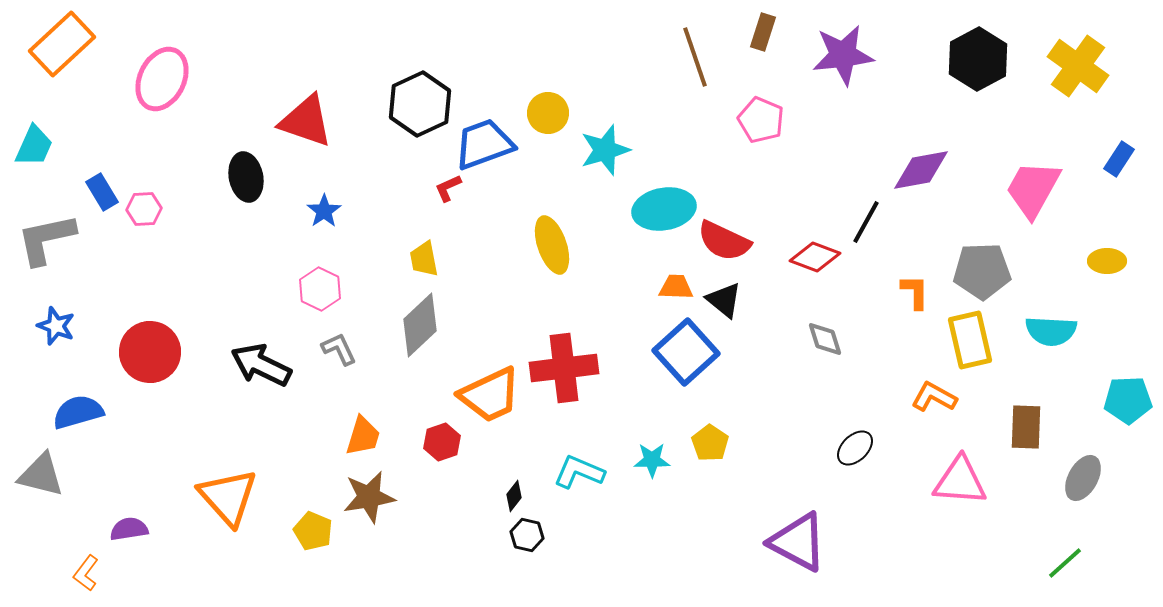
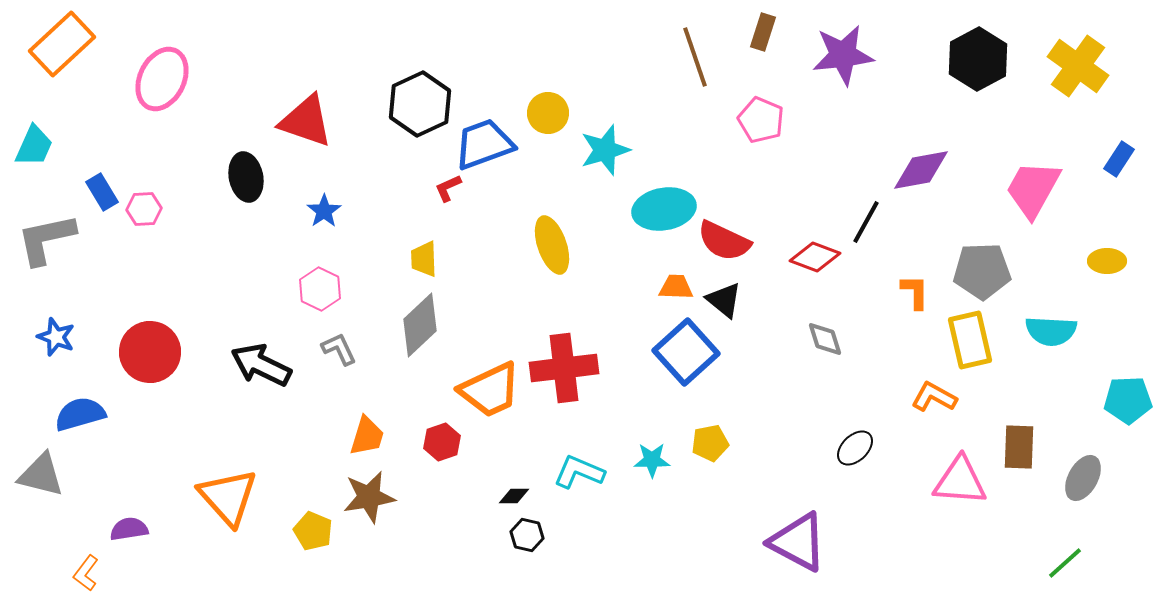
yellow trapezoid at (424, 259): rotated 9 degrees clockwise
blue star at (56, 326): moved 11 px down
orange trapezoid at (490, 395): moved 5 px up
blue semicircle at (78, 412): moved 2 px right, 2 px down
brown rectangle at (1026, 427): moved 7 px left, 20 px down
orange trapezoid at (363, 436): moved 4 px right
yellow pentagon at (710, 443): rotated 27 degrees clockwise
black diamond at (514, 496): rotated 52 degrees clockwise
